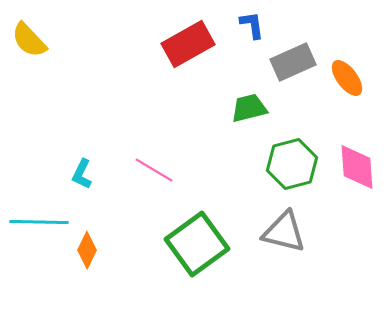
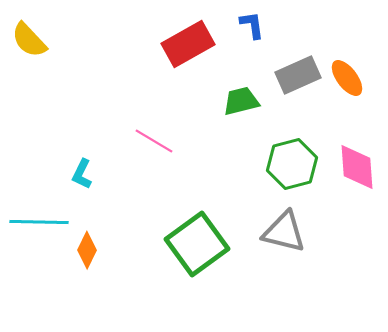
gray rectangle: moved 5 px right, 13 px down
green trapezoid: moved 8 px left, 7 px up
pink line: moved 29 px up
